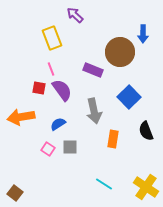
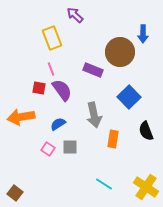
gray arrow: moved 4 px down
